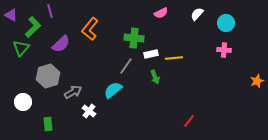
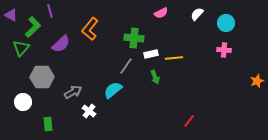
gray hexagon: moved 6 px left, 1 px down; rotated 15 degrees clockwise
